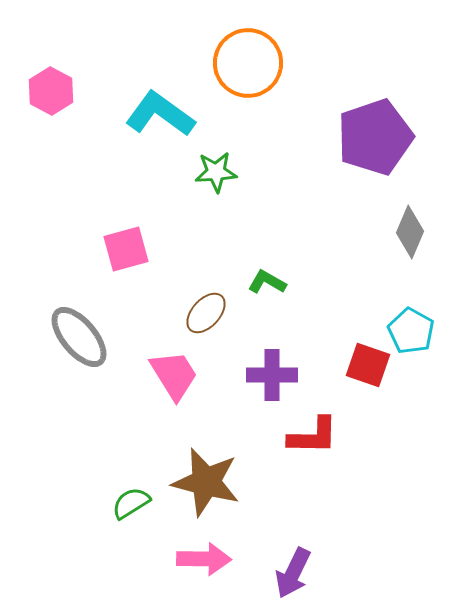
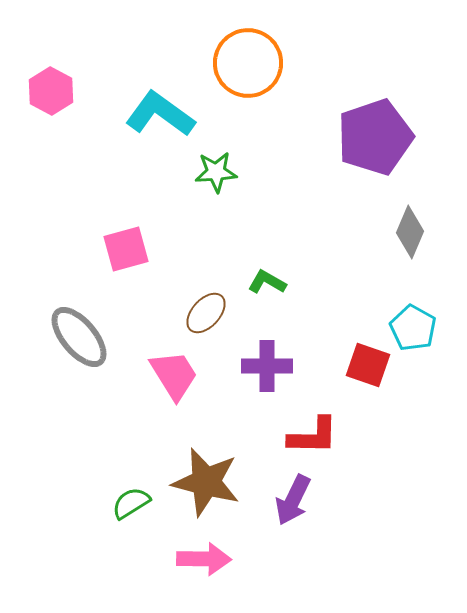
cyan pentagon: moved 2 px right, 3 px up
purple cross: moved 5 px left, 9 px up
purple arrow: moved 73 px up
